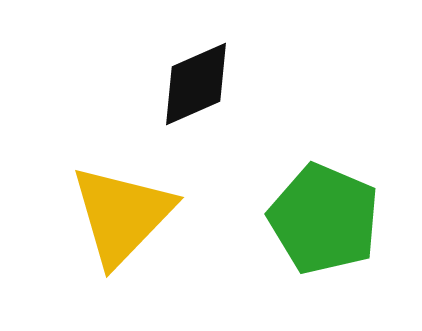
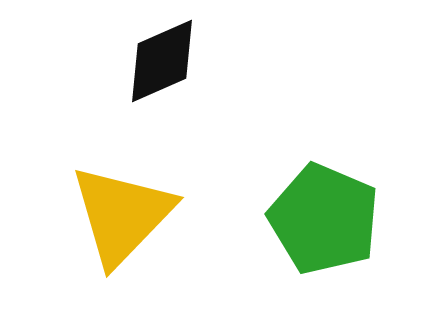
black diamond: moved 34 px left, 23 px up
